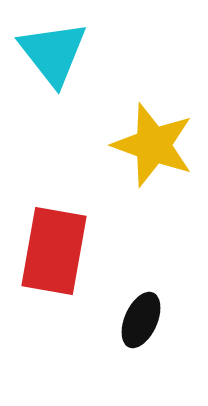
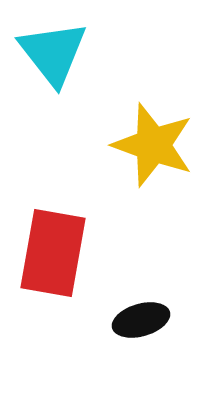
red rectangle: moved 1 px left, 2 px down
black ellipse: rotated 50 degrees clockwise
